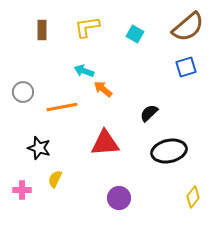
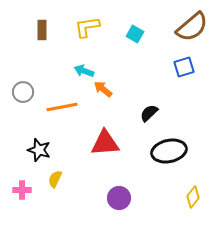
brown semicircle: moved 4 px right
blue square: moved 2 px left
black star: moved 2 px down
